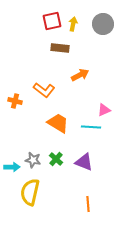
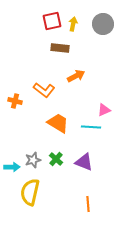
orange arrow: moved 4 px left, 1 px down
gray star: rotated 28 degrees counterclockwise
